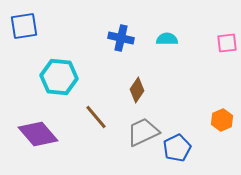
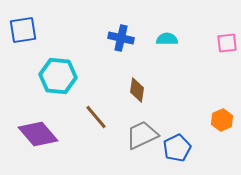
blue square: moved 1 px left, 4 px down
cyan hexagon: moved 1 px left, 1 px up
brown diamond: rotated 25 degrees counterclockwise
gray trapezoid: moved 1 px left, 3 px down
